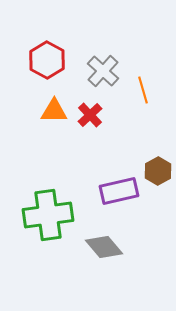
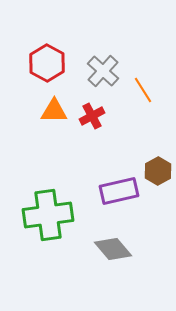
red hexagon: moved 3 px down
orange line: rotated 16 degrees counterclockwise
red cross: moved 2 px right, 1 px down; rotated 15 degrees clockwise
gray diamond: moved 9 px right, 2 px down
